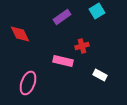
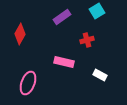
red diamond: rotated 55 degrees clockwise
red cross: moved 5 px right, 6 px up
pink rectangle: moved 1 px right, 1 px down
